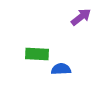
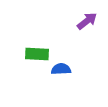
purple arrow: moved 6 px right, 4 px down
